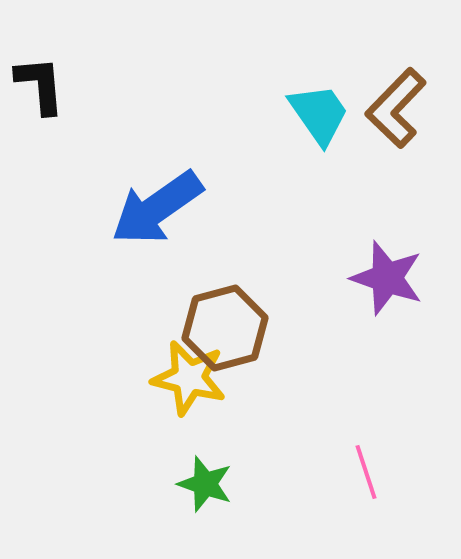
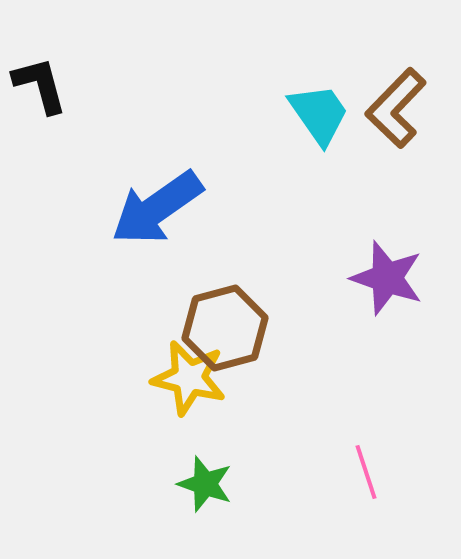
black L-shape: rotated 10 degrees counterclockwise
